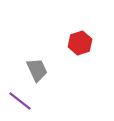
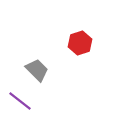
gray trapezoid: rotated 20 degrees counterclockwise
